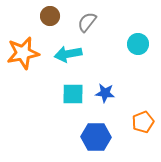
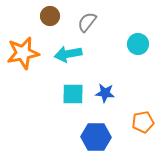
orange pentagon: rotated 10 degrees clockwise
